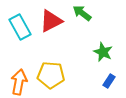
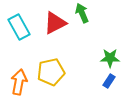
green arrow: rotated 30 degrees clockwise
red triangle: moved 4 px right, 2 px down
cyan rectangle: moved 1 px left
green star: moved 7 px right, 6 px down; rotated 24 degrees counterclockwise
yellow pentagon: moved 3 px up; rotated 16 degrees counterclockwise
